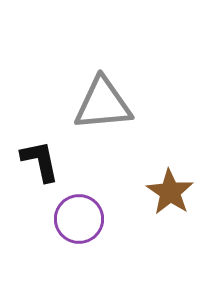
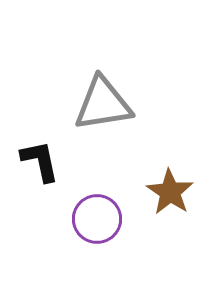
gray triangle: rotated 4 degrees counterclockwise
purple circle: moved 18 px right
